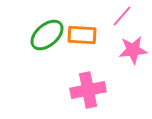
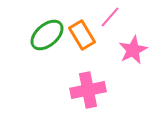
pink line: moved 12 px left, 1 px down
orange rectangle: rotated 56 degrees clockwise
pink star: rotated 20 degrees counterclockwise
